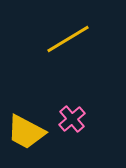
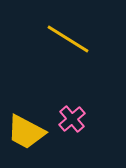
yellow line: rotated 63 degrees clockwise
